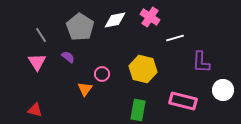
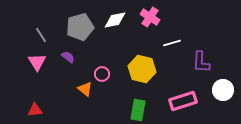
gray pentagon: rotated 24 degrees clockwise
white line: moved 3 px left, 5 px down
yellow hexagon: moved 1 px left
orange triangle: rotated 28 degrees counterclockwise
pink rectangle: rotated 32 degrees counterclockwise
red triangle: rotated 21 degrees counterclockwise
